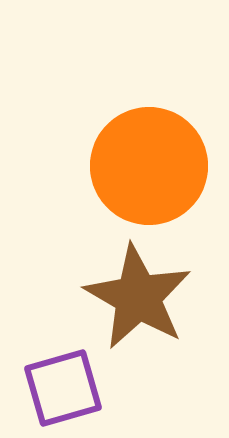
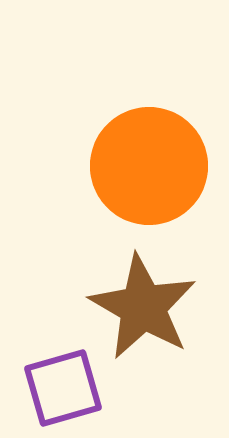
brown star: moved 5 px right, 10 px down
